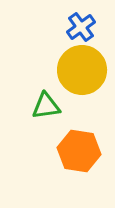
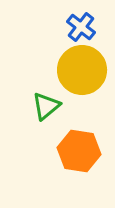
blue cross: rotated 16 degrees counterclockwise
green triangle: rotated 32 degrees counterclockwise
